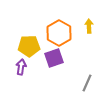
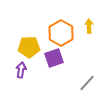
orange hexagon: moved 2 px right
yellow pentagon: moved 1 px down
purple arrow: moved 3 px down
gray line: rotated 18 degrees clockwise
